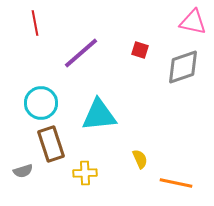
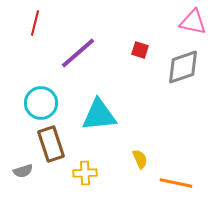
red line: rotated 25 degrees clockwise
purple line: moved 3 px left
